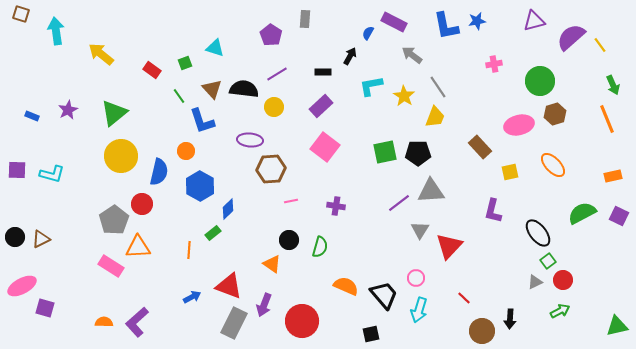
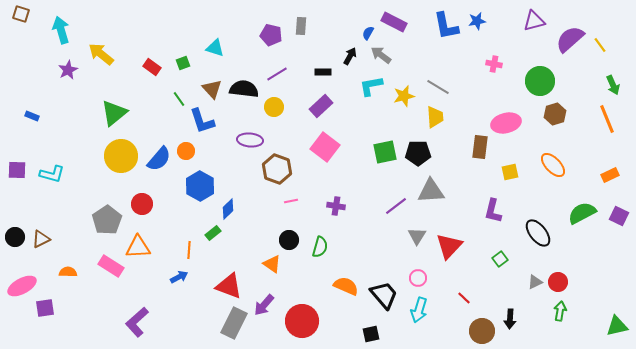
gray rectangle at (305, 19): moved 4 px left, 7 px down
cyan arrow at (56, 31): moved 5 px right, 1 px up; rotated 8 degrees counterclockwise
purple pentagon at (271, 35): rotated 20 degrees counterclockwise
purple semicircle at (571, 37): moved 1 px left, 2 px down
gray arrow at (412, 55): moved 31 px left
green square at (185, 63): moved 2 px left
pink cross at (494, 64): rotated 21 degrees clockwise
red rectangle at (152, 70): moved 3 px up
gray line at (438, 87): rotated 25 degrees counterclockwise
green line at (179, 96): moved 3 px down
yellow star at (404, 96): rotated 25 degrees clockwise
purple star at (68, 110): moved 40 px up
yellow trapezoid at (435, 117): rotated 25 degrees counterclockwise
pink ellipse at (519, 125): moved 13 px left, 2 px up
brown rectangle at (480, 147): rotated 50 degrees clockwise
brown hexagon at (271, 169): moved 6 px right; rotated 24 degrees clockwise
blue semicircle at (159, 172): moved 13 px up; rotated 28 degrees clockwise
orange rectangle at (613, 176): moved 3 px left, 1 px up; rotated 12 degrees counterclockwise
purple line at (399, 203): moved 3 px left, 3 px down
gray pentagon at (114, 220): moved 7 px left
gray triangle at (420, 230): moved 3 px left, 6 px down
green square at (548, 261): moved 48 px left, 2 px up
pink circle at (416, 278): moved 2 px right
red circle at (563, 280): moved 5 px left, 2 px down
blue arrow at (192, 297): moved 13 px left, 20 px up
purple arrow at (264, 305): rotated 20 degrees clockwise
purple square at (45, 308): rotated 24 degrees counterclockwise
green arrow at (560, 311): rotated 54 degrees counterclockwise
orange semicircle at (104, 322): moved 36 px left, 50 px up
